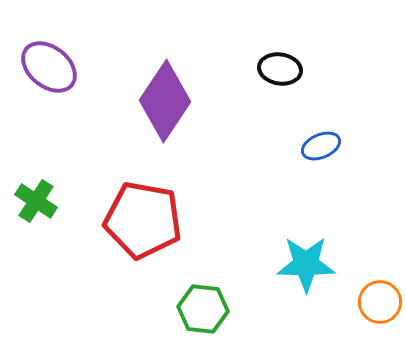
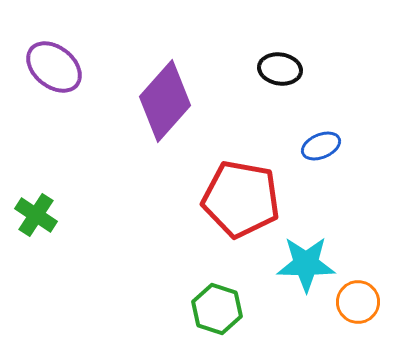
purple ellipse: moved 5 px right
purple diamond: rotated 8 degrees clockwise
green cross: moved 14 px down
red pentagon: moved 98 px right, 21 px up
orange circle: moved 22 px left
green hexagon: moved 14 px right; rotated 12 degrees clockwise
